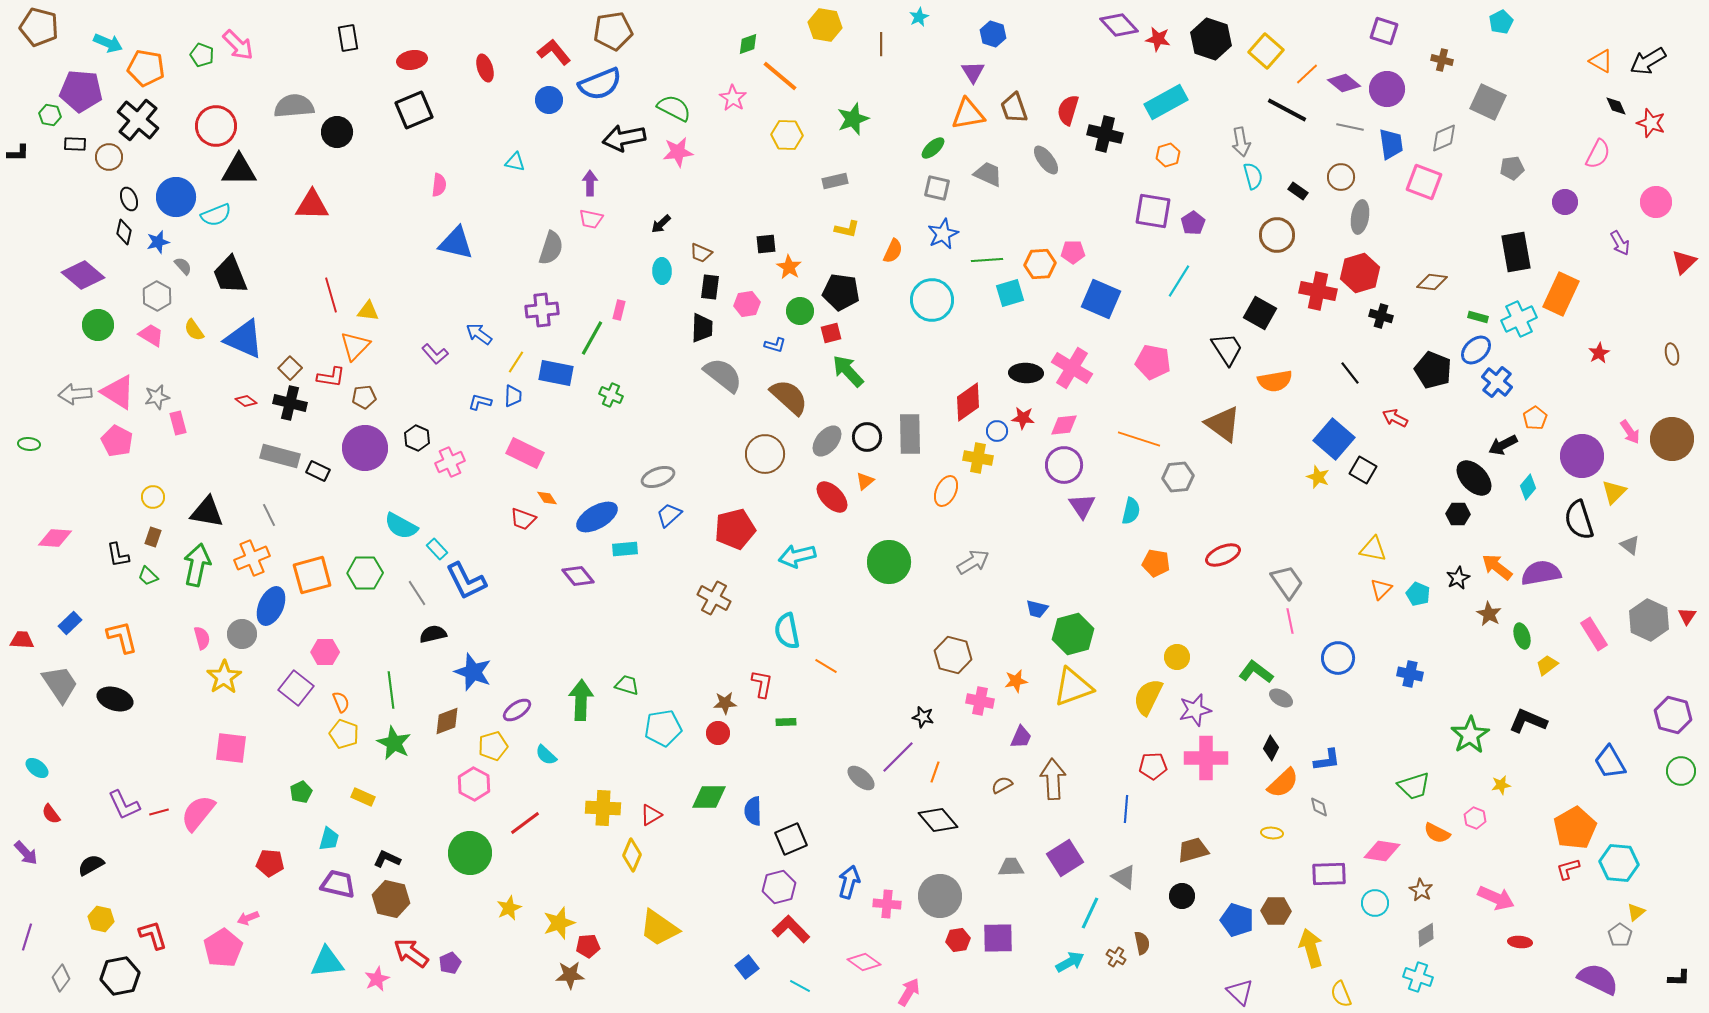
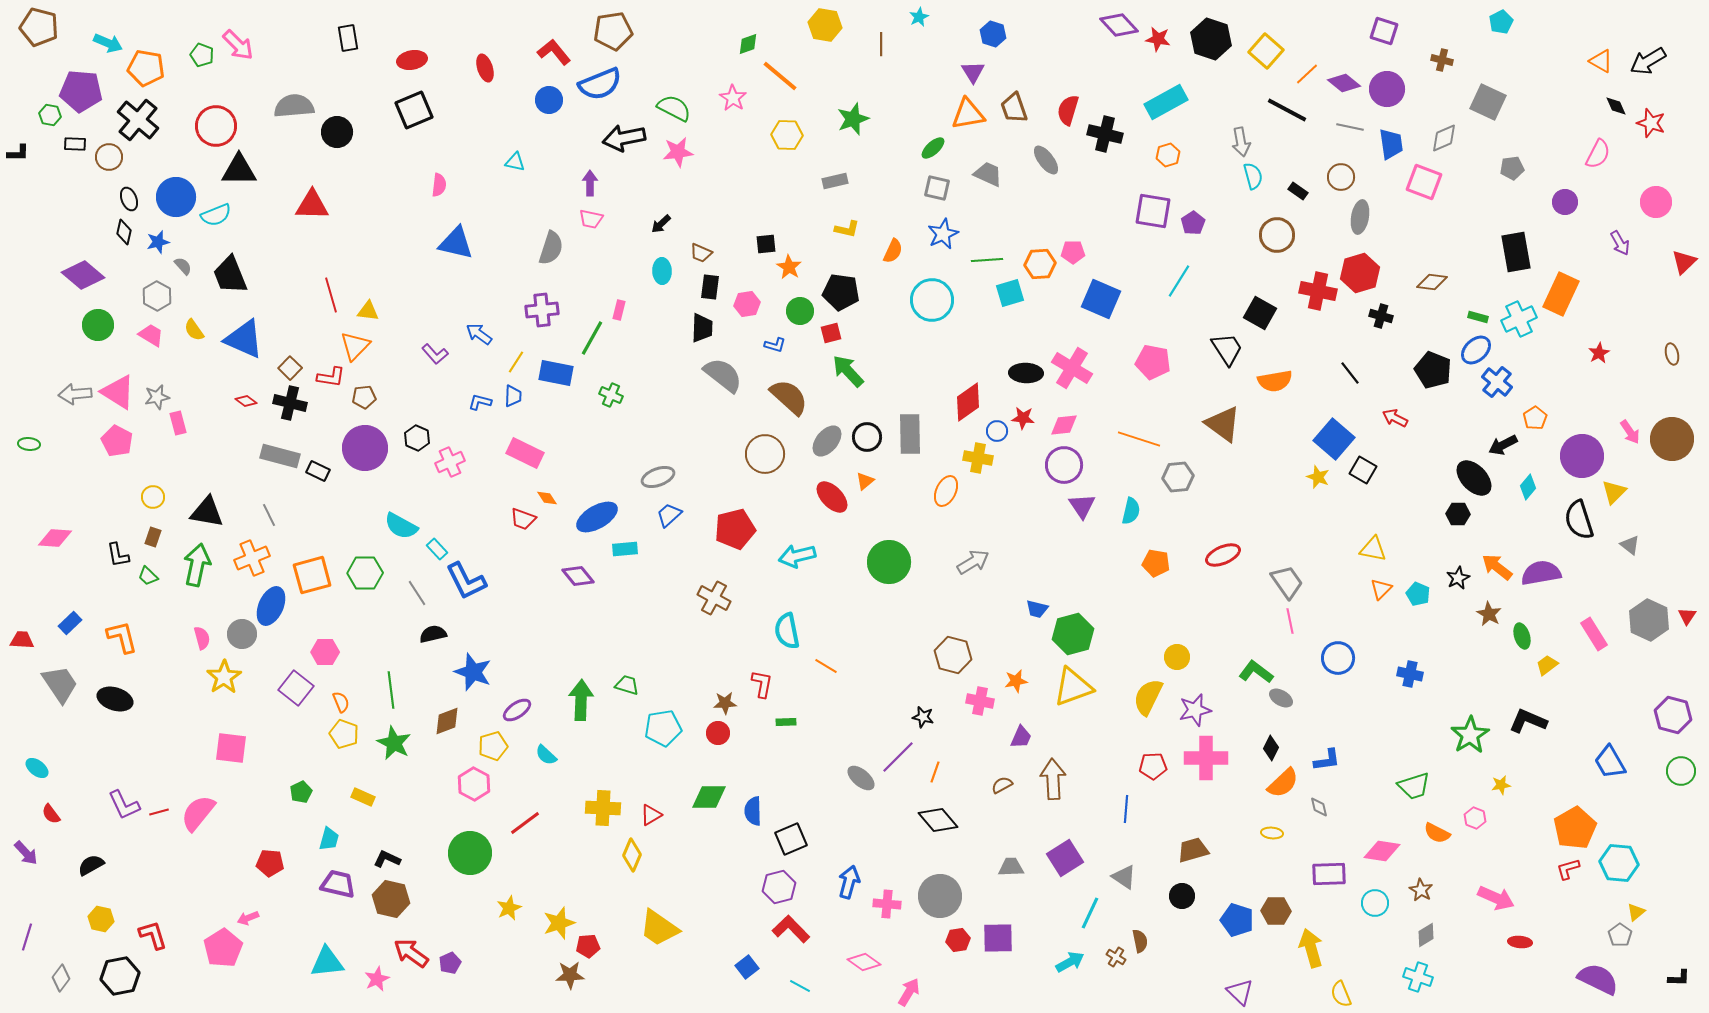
brown semicircle at (1142, 943): moved 2 px left, 2 px up
